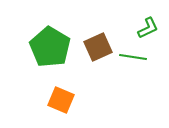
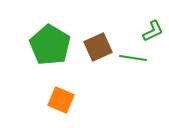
green L-shape: moved 5 px right, 3 px down
green pentagon: moved 2 px up
green line: moved 1 px down
